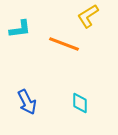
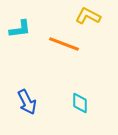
yellow L-shape: rotated 60 degrees clockwise
